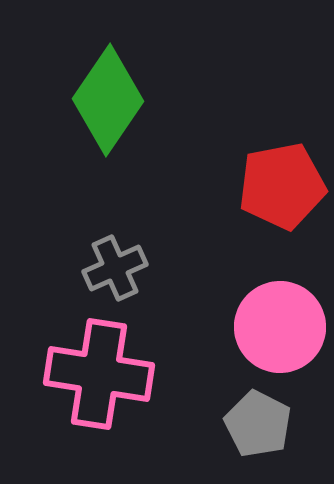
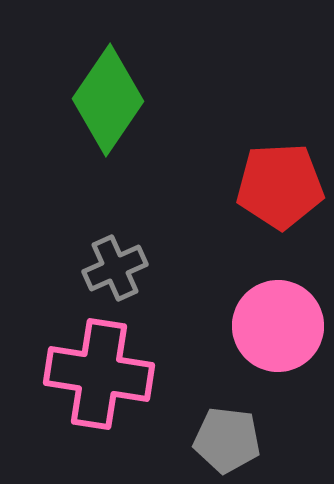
red pentagon: moved 2 px left; rotated 8 degrees clockwise
pink circle: moved 2 px left, 1 px up
gray pentagon: moved 31 px left, 16 px down; rotated 20 degrees counterclockwise
